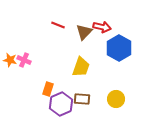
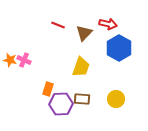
red arrow: moved 6 px right, 3 px up
brown triangle: moved 1 px down
purple hexagon: rotated 20 degrees clockwise
